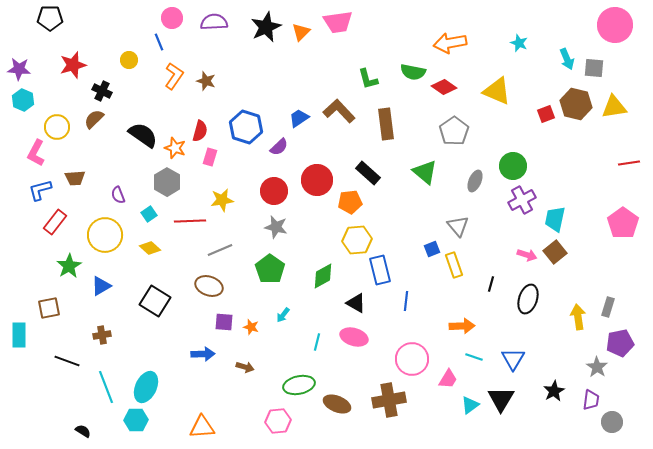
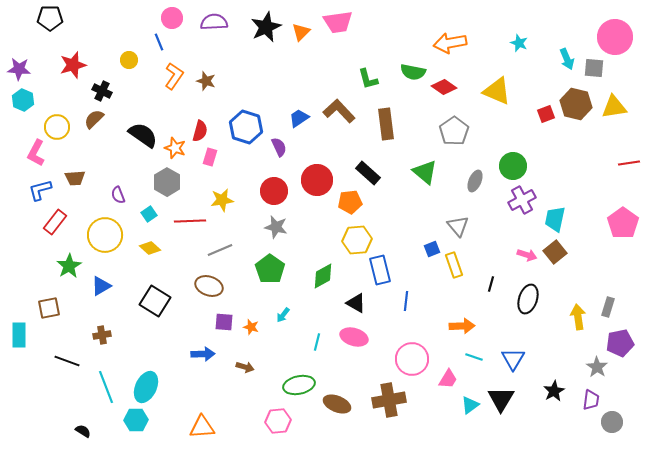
pink circle at (615, 25): moved 12 px down
purple semicircle at (279, 147): rotated 72 degrees counterclockwise
